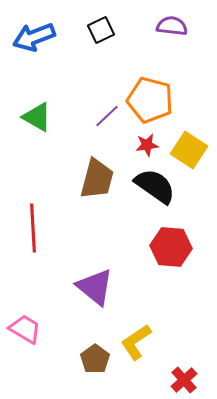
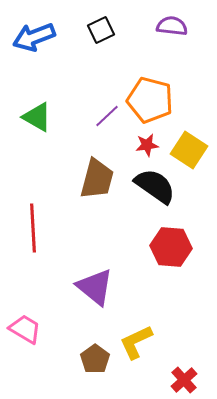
yellow L-shape: rotated 9 degrees clockwise
